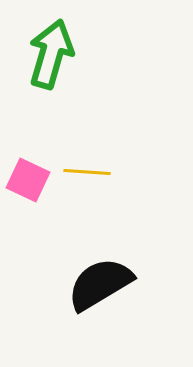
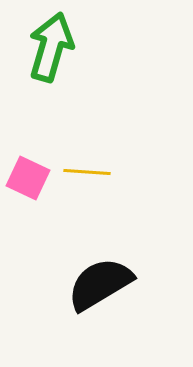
green arrow: moved 7 px up
pink square: moved 2 px up
